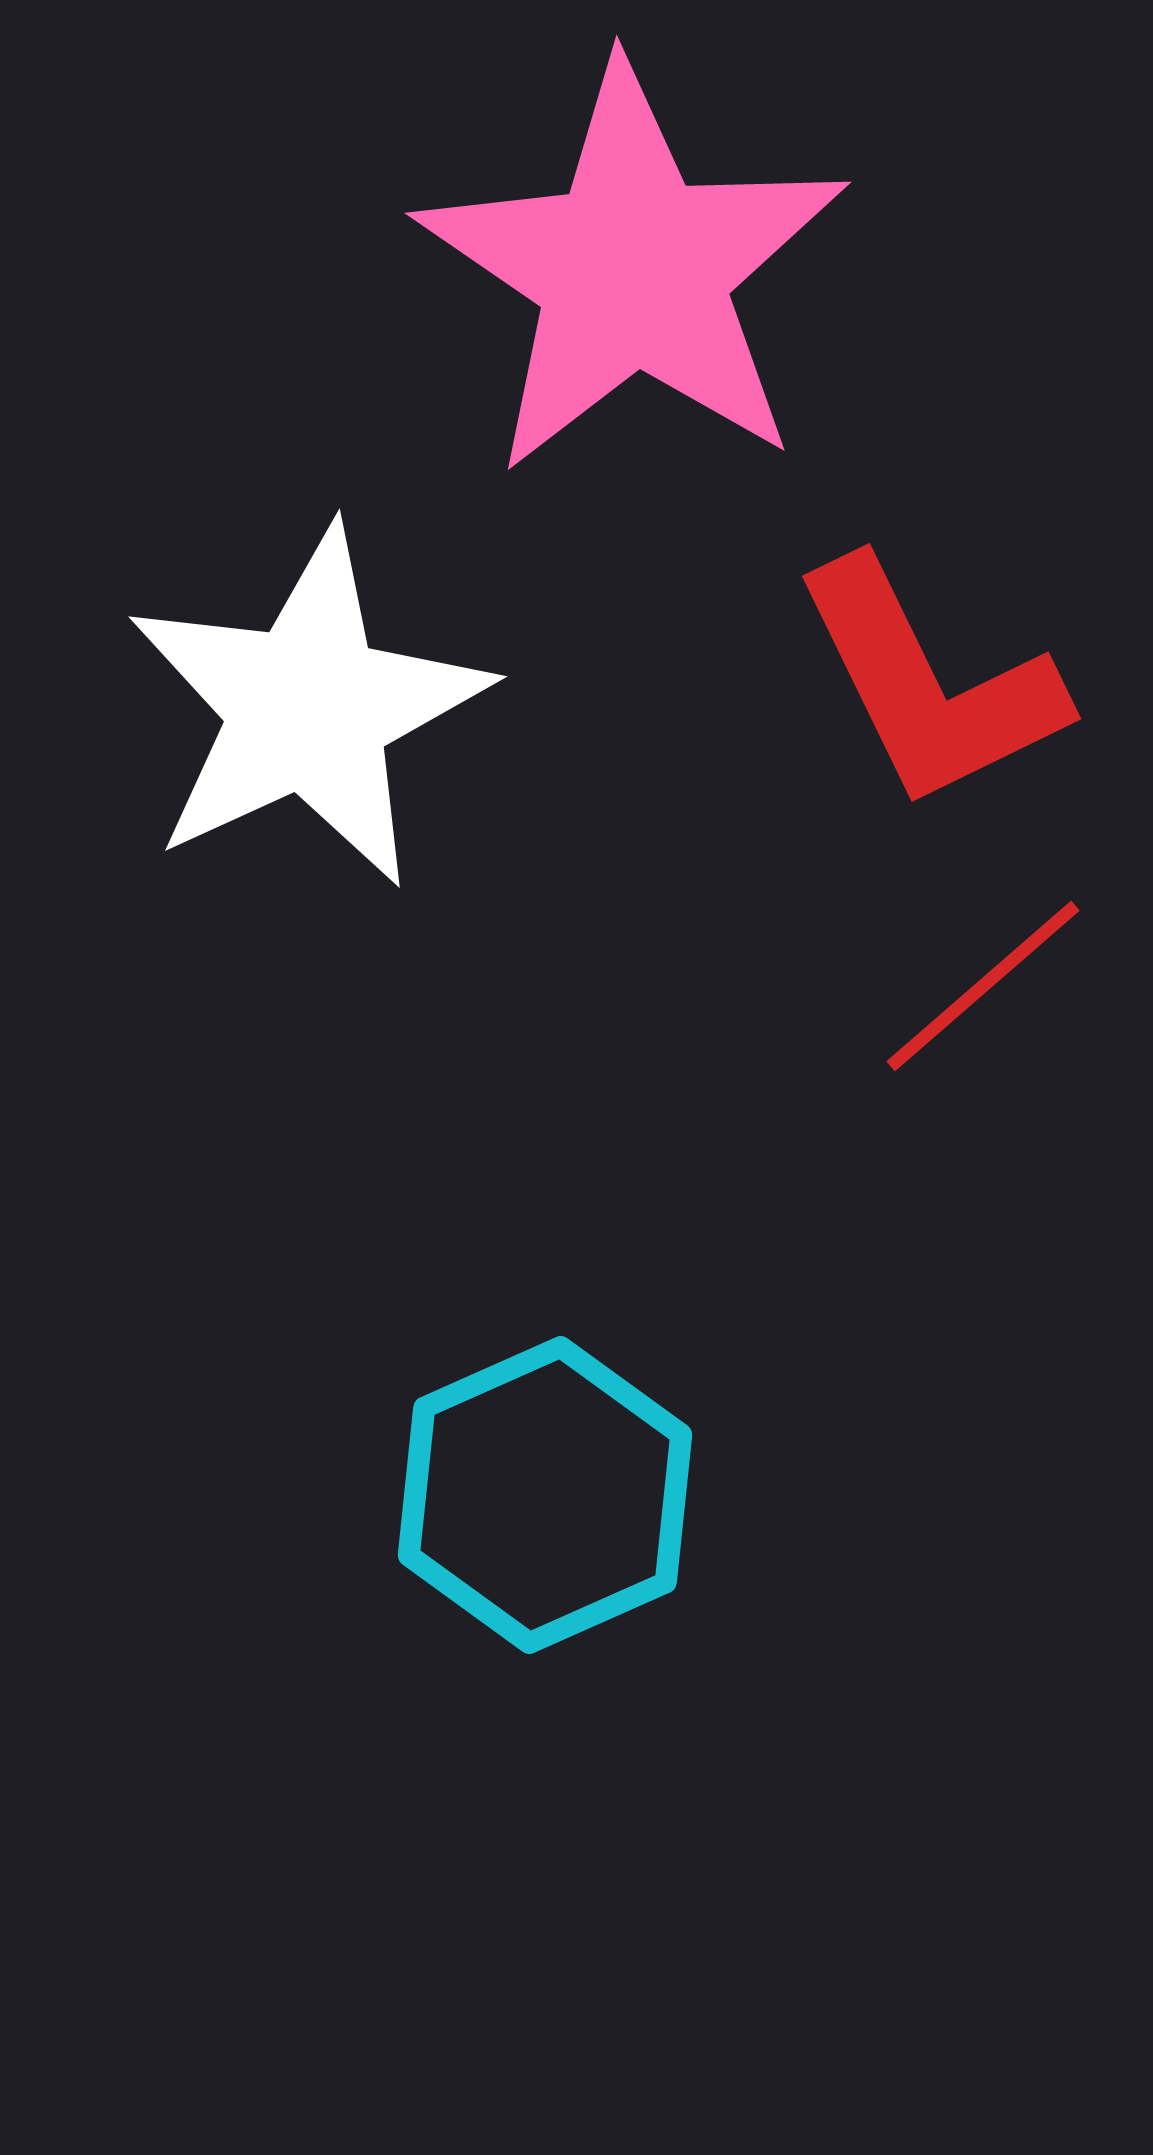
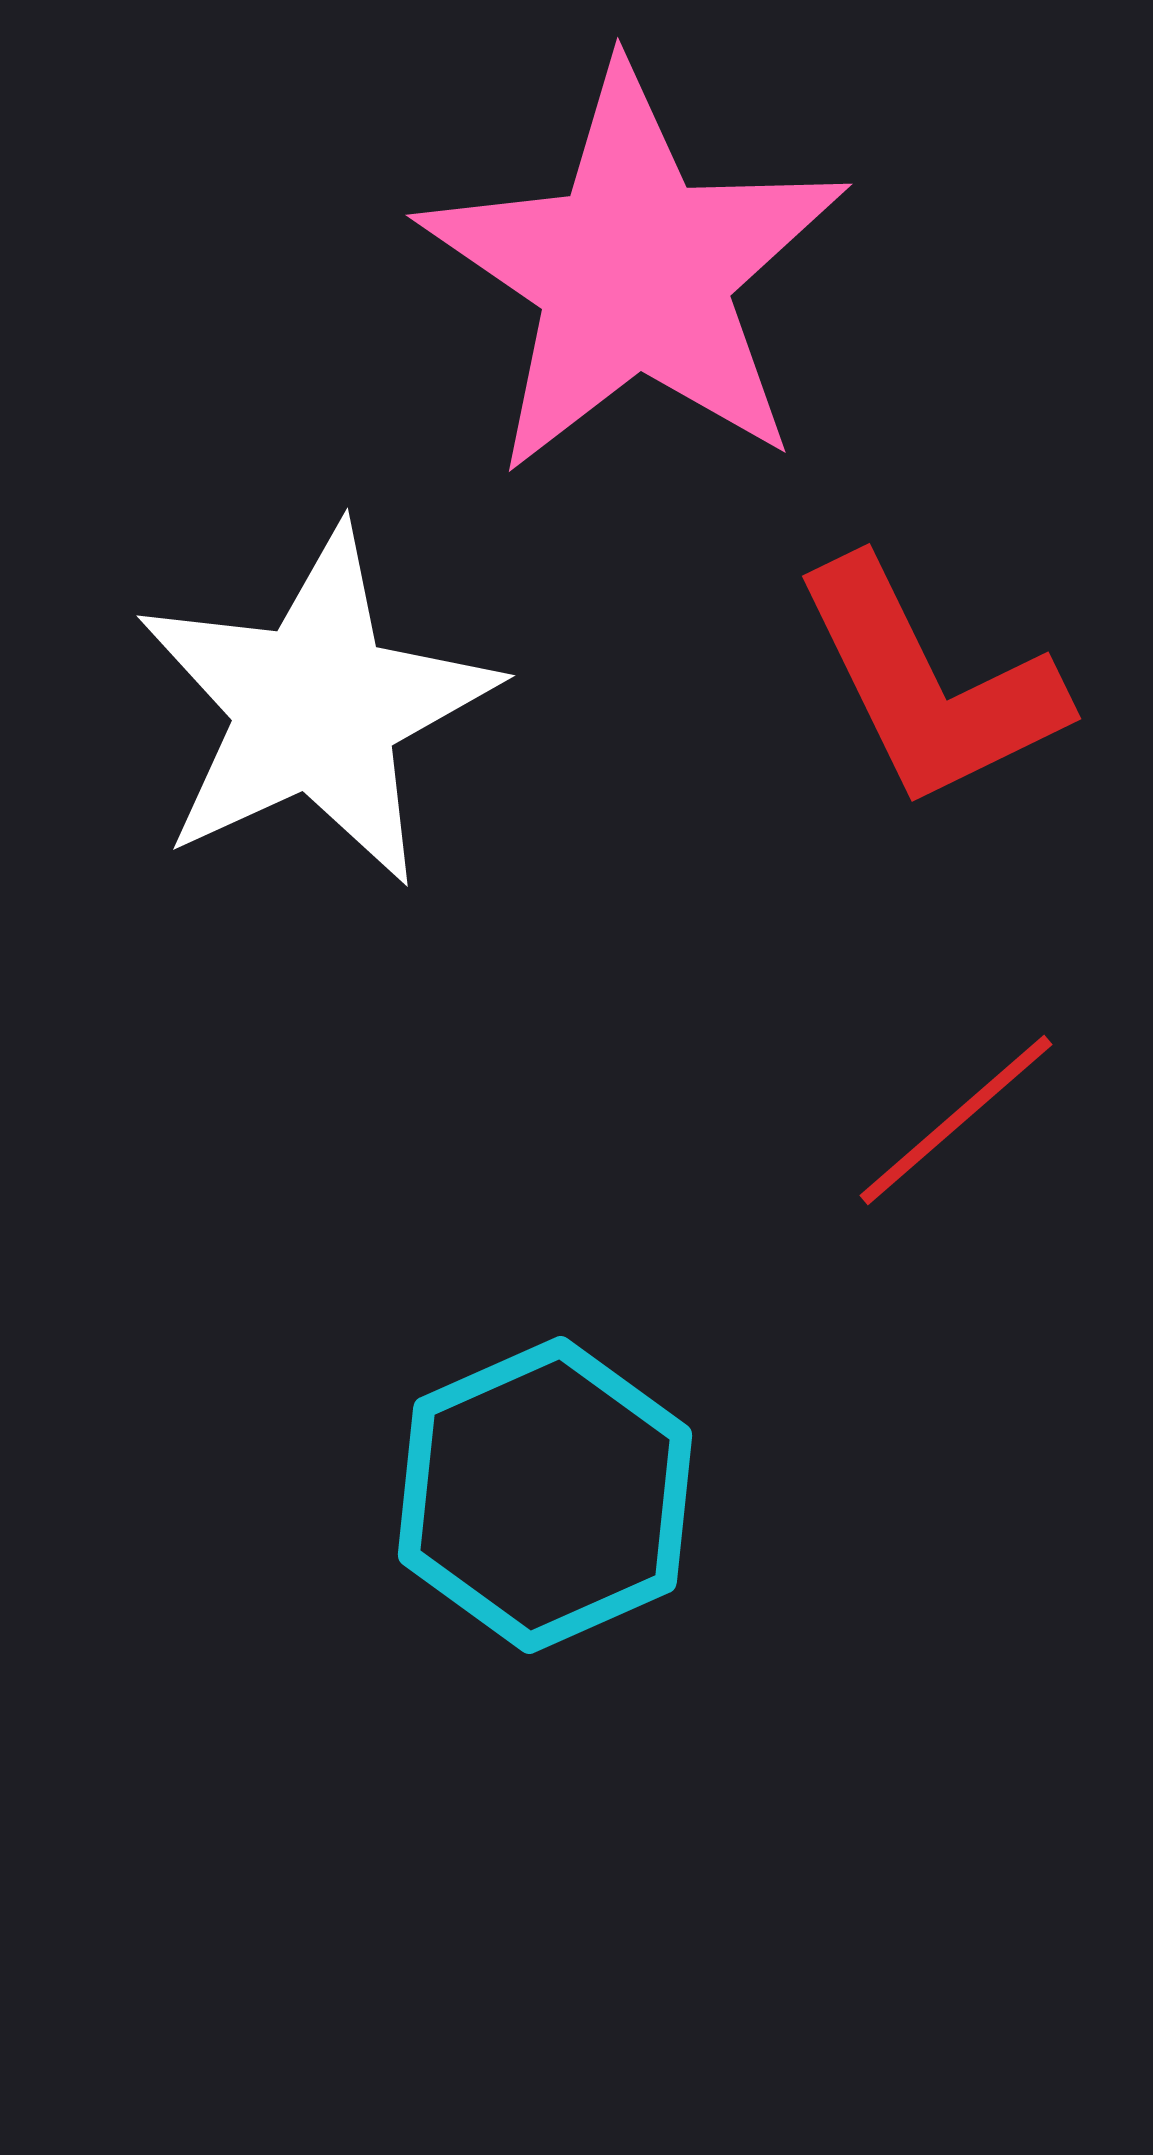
pink star: moved 1 px right, 2 px down
white star: moved 8 px right, 1 px up
red line: moved 27 px left, 134 px down
